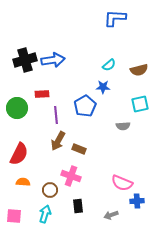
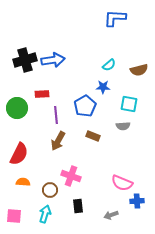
cyan square: moved 11 px left; rotated 24 degrees clockwise
brown rectangle: moved 14 px right, 13 px up
